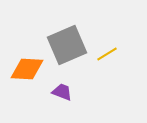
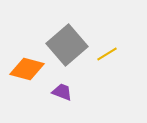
gray square: rotated 18 degrees counterclockwise
orange diamond: rotated 12 degrees clockwise
